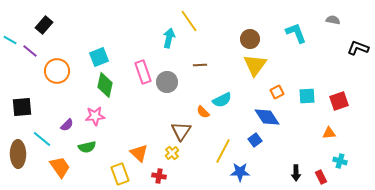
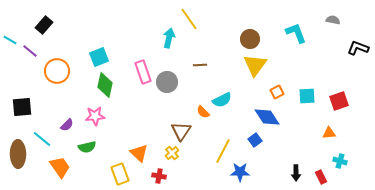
yellow line at (189, 21): moved 2 px up
